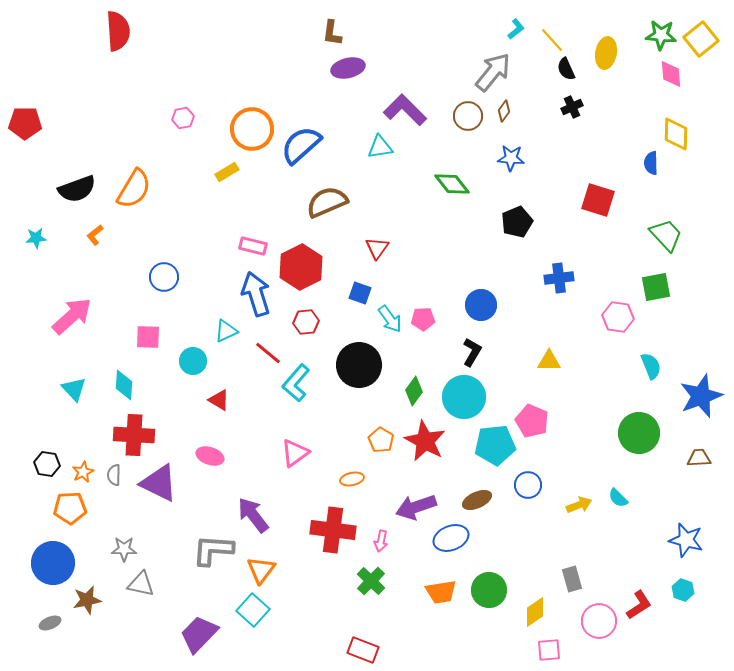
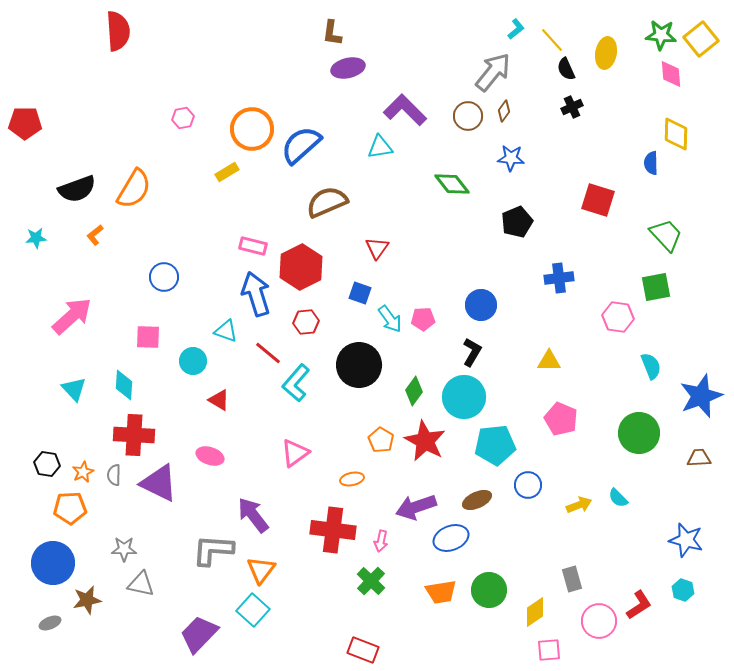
cyan triangle at (226, 331): rotated 45 degrees clockwise
pink pentagon at (532, 421): moved 29 px right, 2 px up
